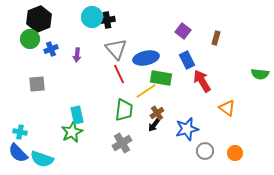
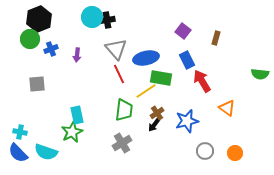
blue star: moved 8 px up
cyan semicircle: moved 4 px right, 7 px up
